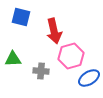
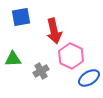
blue square: rotated 24 degrees counterclockwise
pink hexagon: rotated 20 degrees counterclockwise
gray cross: rotated 35 degrees counterclockwise
